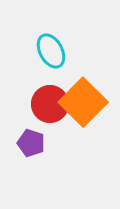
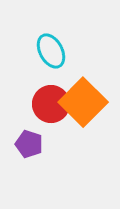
red circle: moved 1 px right
purple pentagon: moved 2 px left, 1 px down
